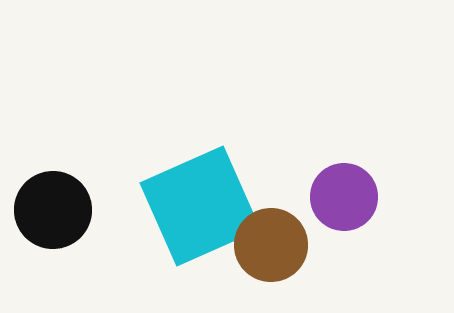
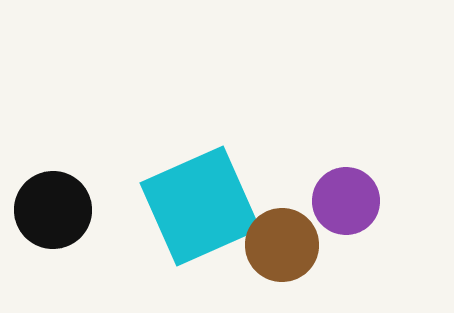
purple circle: moved 2 px right, 4 px down
brown circle: moved 11 px right
